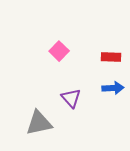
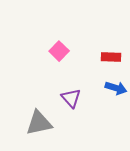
blue arrow: moved 3 px right; rotated 20 degrees clockwise
